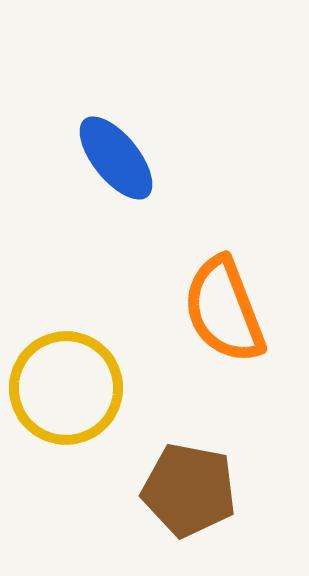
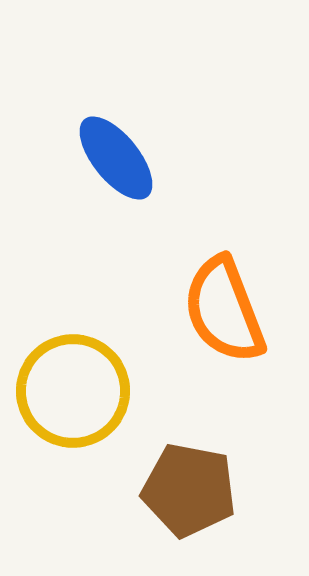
yellow circle: moved 7 px right, 3 px down
